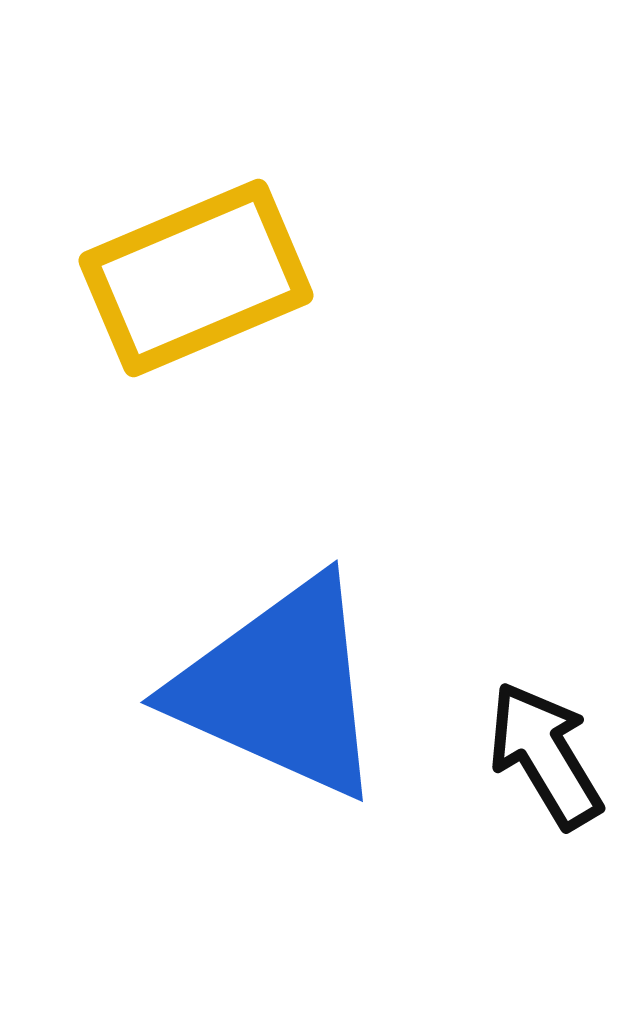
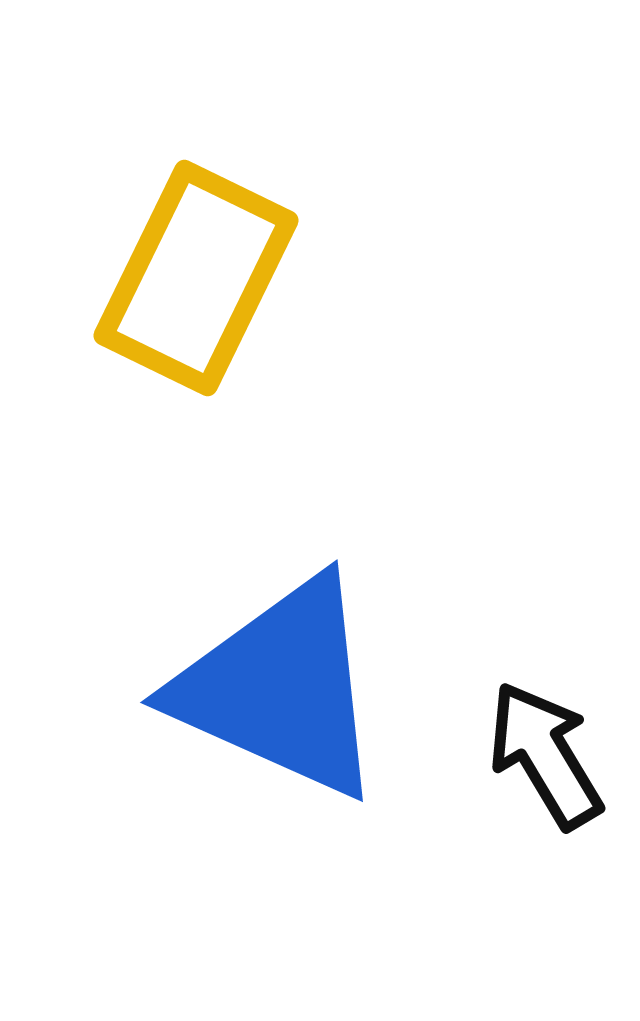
yellow rectangle: rotated 41 degrees counterclockwise
